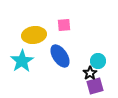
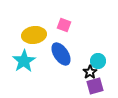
pink square: rotated 24 degrees clockwise
blue ellipse: moved 1 px right, 2 px up
cyan star: moved 2 px right
black star: moved 1 px up
